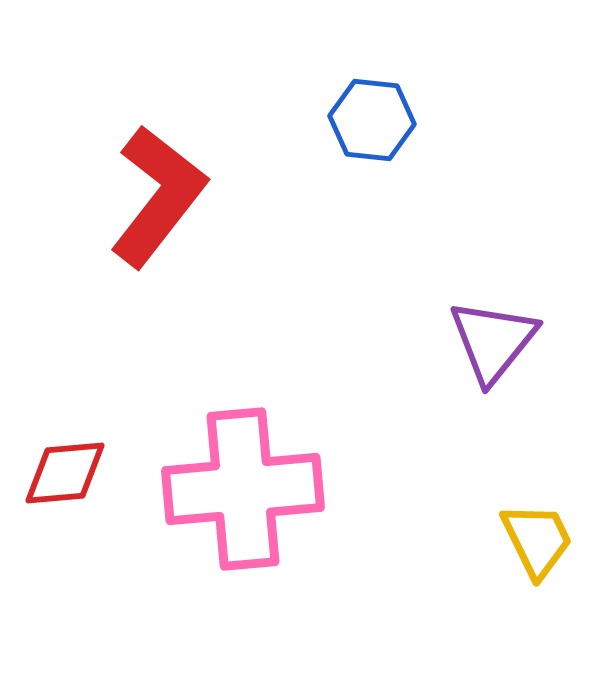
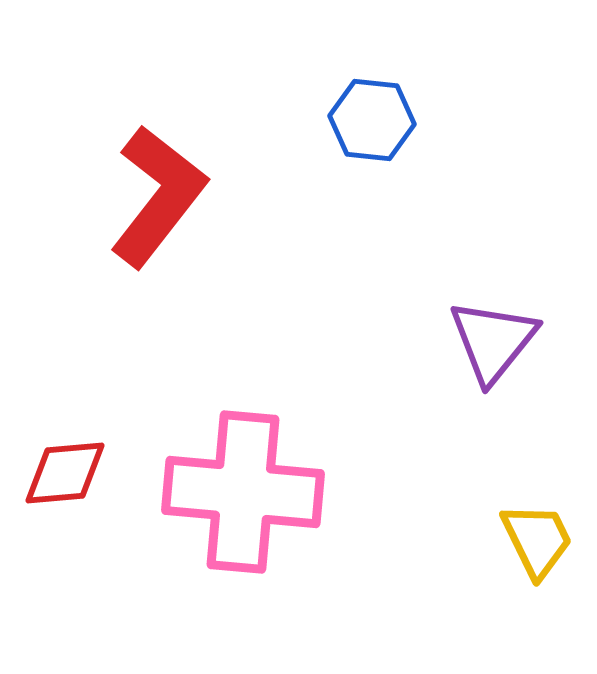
pink cross: moved 3 px down; rotated 10 degrees clockwise
